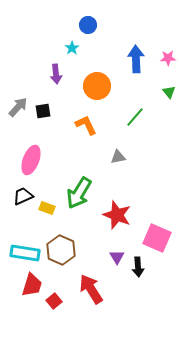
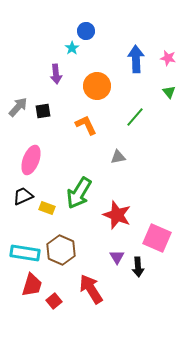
blue circle: moved 2 px left, 6 px down
pink star: rotated 14 degrees clockwise
